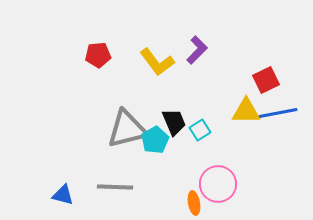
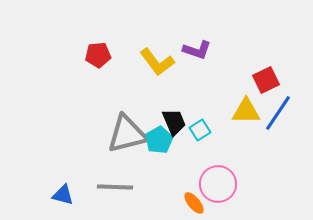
purple L-shape: rotated 64 degrees clockwise
blue line: rotated 45 degrees counterclockwise
gray triangle: moved 5 px down
cyan pentagon: moved 4 px right
orange ellipse: rotated 30 degrees counterclockwise
